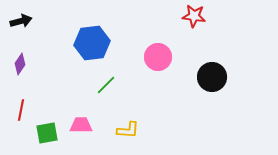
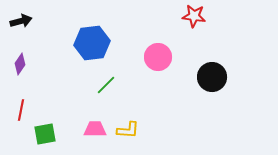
pink trapezoid: moved 14 px right, 4 px down
green square: moved 2 px left, 1 px down
